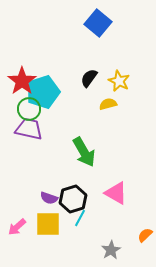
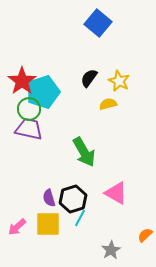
purple semicircle: rotated 54 degrees clockwise
